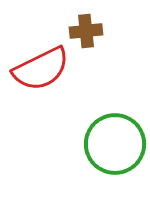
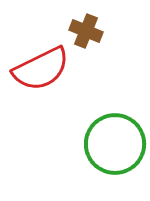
brown cross: rotated 28 degrees clockwise
